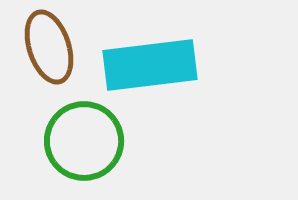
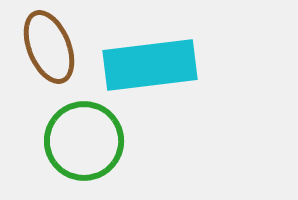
brown ellipse: rotated 4 degrees counterclockwise
